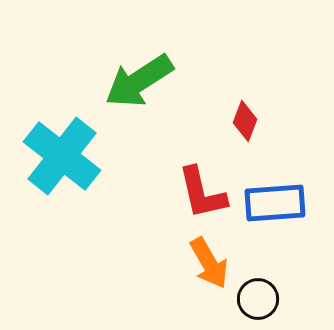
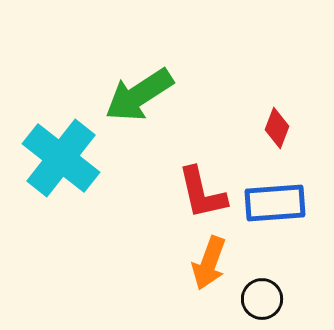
green arrow: moved 14 px down
red diamond: moved 32 px right, 7 px down
cyan cross: moved 1 px left, 2 px down
orange arrow: rotated 50 degrees clockwise
black circle: moved 4 px right
